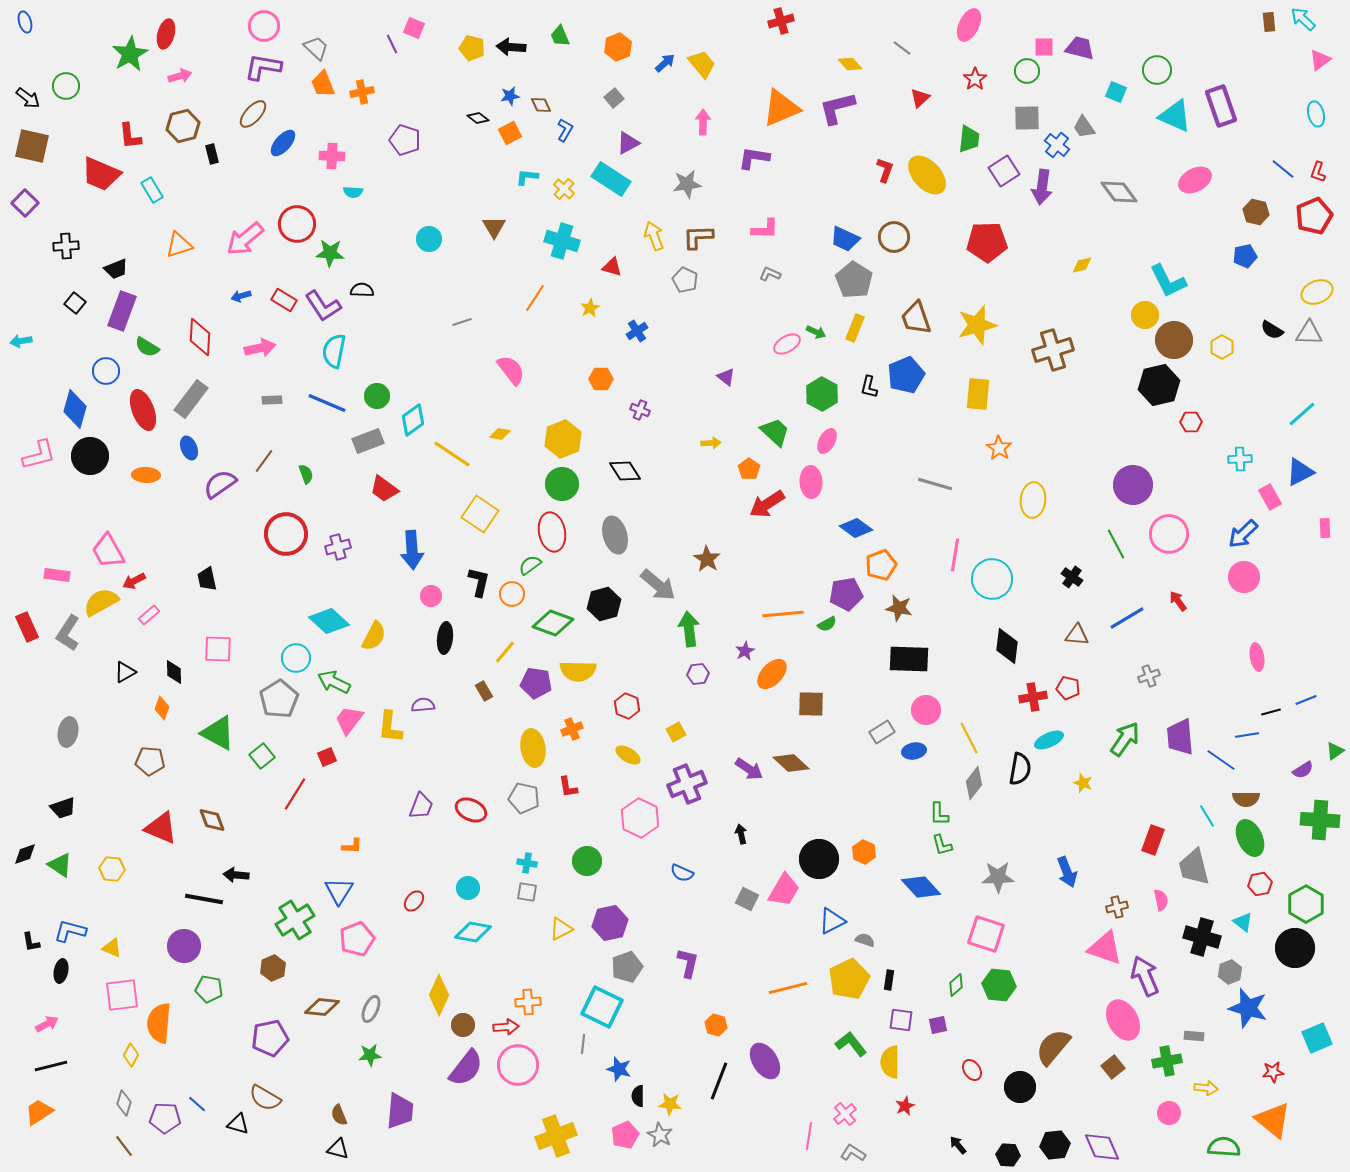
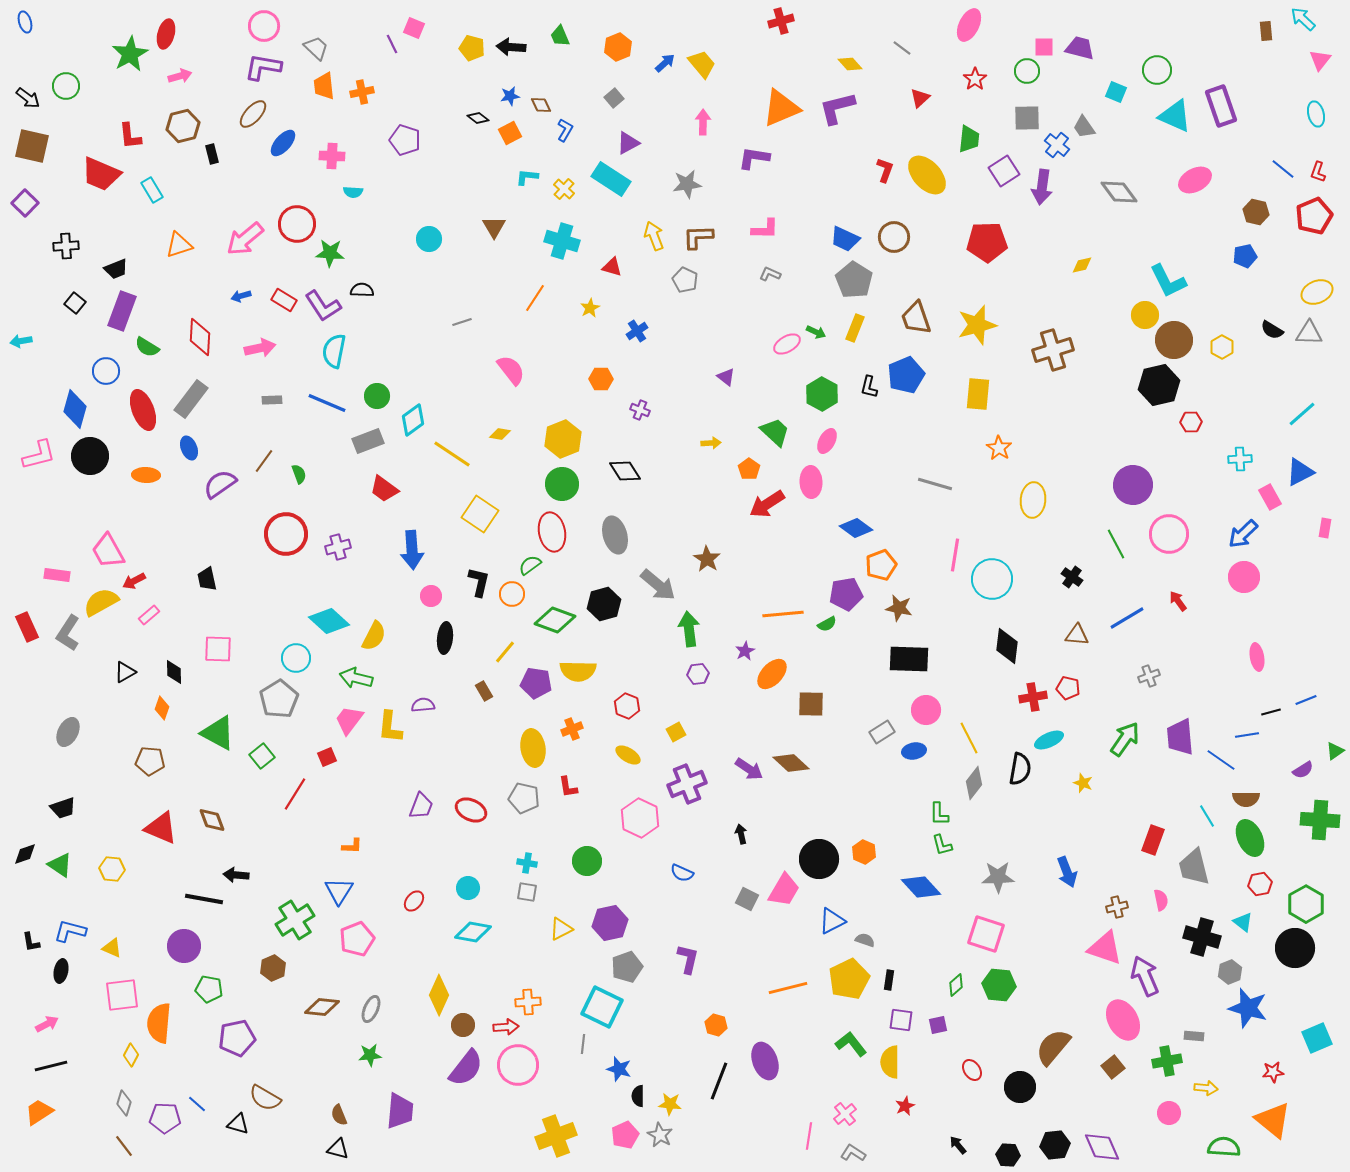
brown rectangle at (1269, 22): moved 3 px left, 9 px down
pink triangle at (1320, 60): rotated 15 degrees counterclockwise
orange trapezoid at (323, 84): moved 1 px right, 2 px down; rotated 16 degrees clockwise
green semicircle at (306, 474): moved 7 px left
pink rectangle at (1325, 528): rotated 12 degrees clockwise
green diamond at (553, 623): moved 2 px right, 3 px up
green arrow at (334, 682): moved 22 px right, 4 px up; rotated 12 degrees counterclockwise
gray ellipse at (68, 732): rotated 16 degrees clockwise
purple L-shape at (688, 963): moved 4 px up
purple pentagon at (270, 1038): moved 33 px left
purple ellipse at (765, 1061): rotated 12 degrees clockwise
